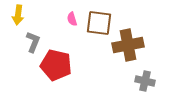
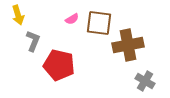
yellow arrow: rotated 24 degrees counterclockwise
pink semicircle: rotated 104 degrees counterclockwise
gray L-shape: moved 1 px up
red pentagon: moved 3 px right
gray cross: rotated 18 degrees clockwise
